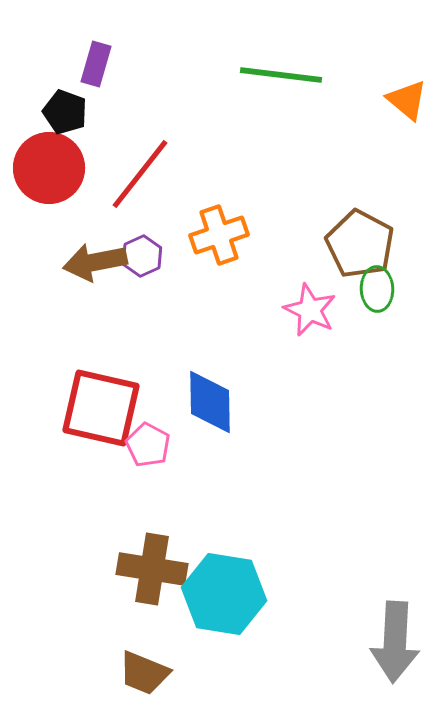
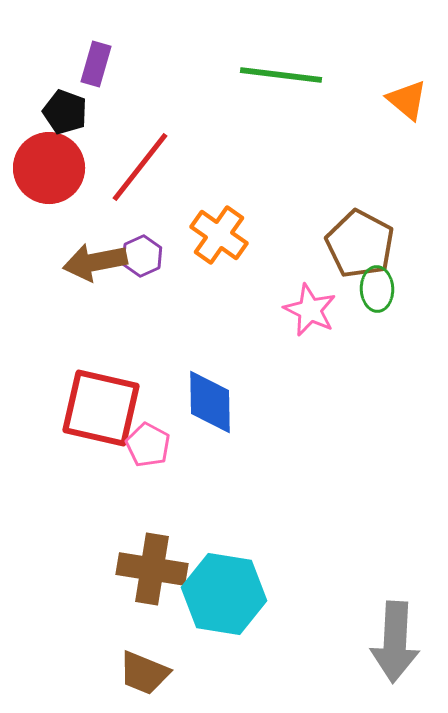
red line: moved 7 px up
orange cross: rotated 36 degrees counterclockwise
